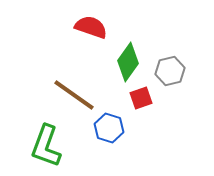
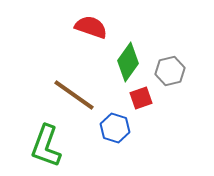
blue hexagon: moved 6 px right
